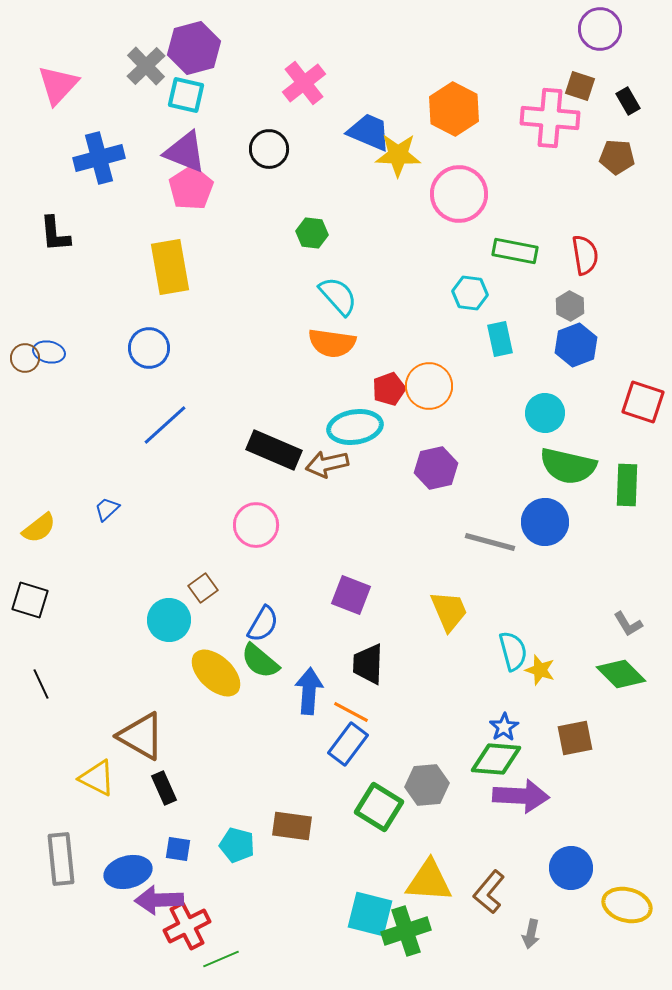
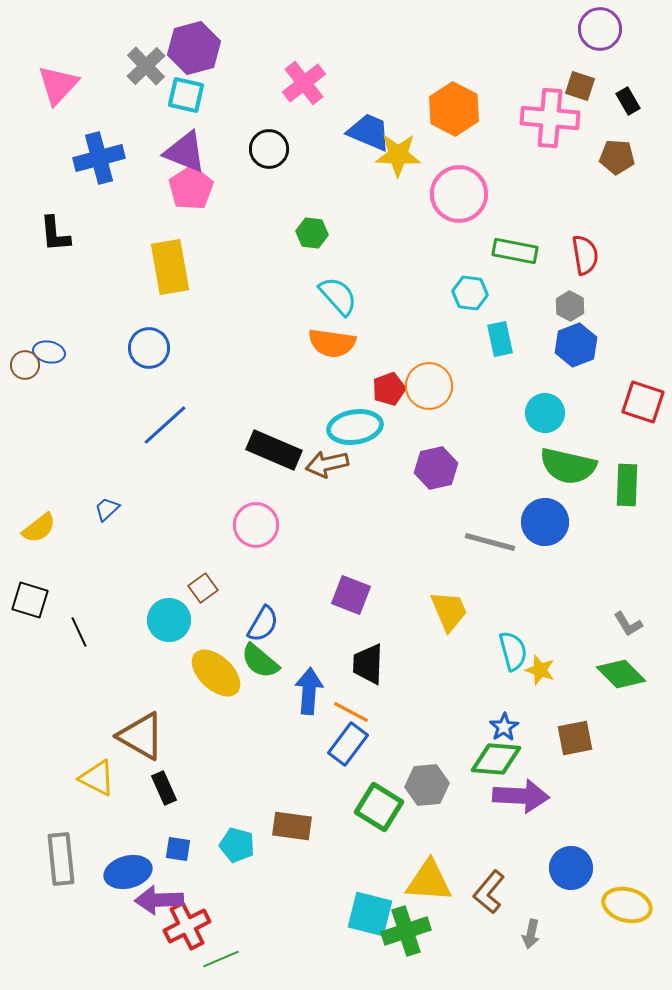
brown circle at (25, 358): moved 7 px down
black line at (41, 684): moved 38 px right, 52 px up
